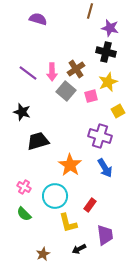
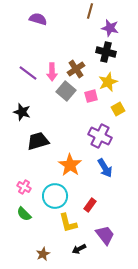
yellow square: moved 2 px up
purple cross: rotated 10 degrees clockwise
purple trapezoid: rotated 30 degrees counterclockwise
